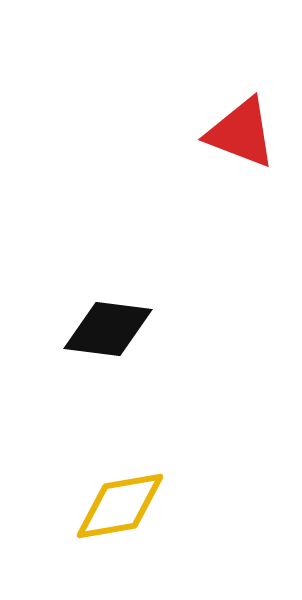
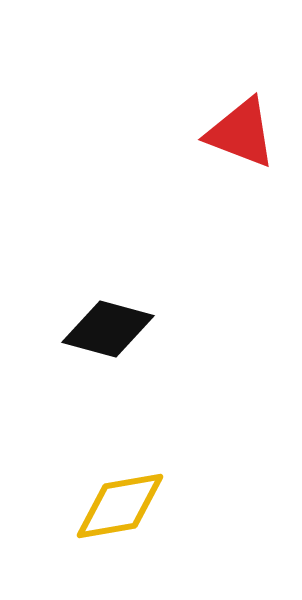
black diamond: rotated 8 degrees clockwise
